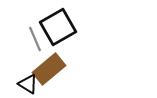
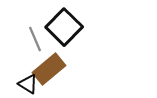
black square: moved 6 px right; rotated 15 degrees counterclockwise
